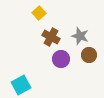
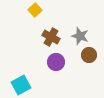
yellow square: moved 4 px left, 3 px up
purple circle: moved 5 px left, 3 px down
